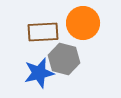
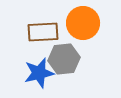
gray hexagon: rotated 20 degrees counterclockwise
